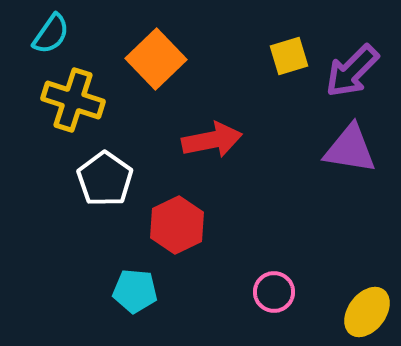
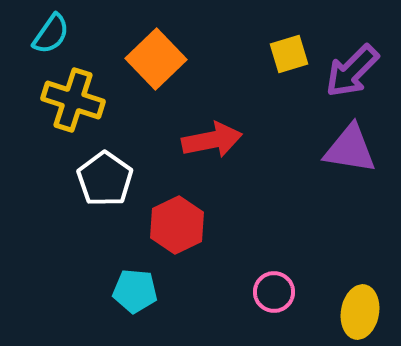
yellow square: moved 2 px up
yellow ellipse: moved 7 px left; rotated 27 degrees counterclockwise
